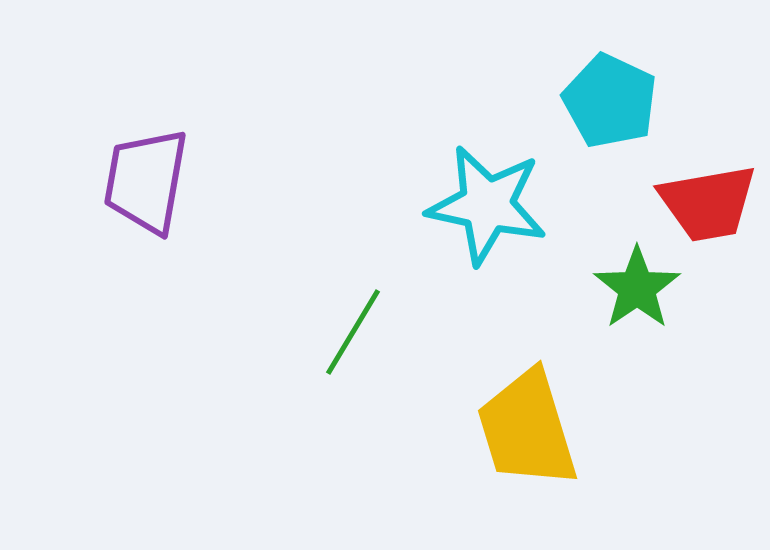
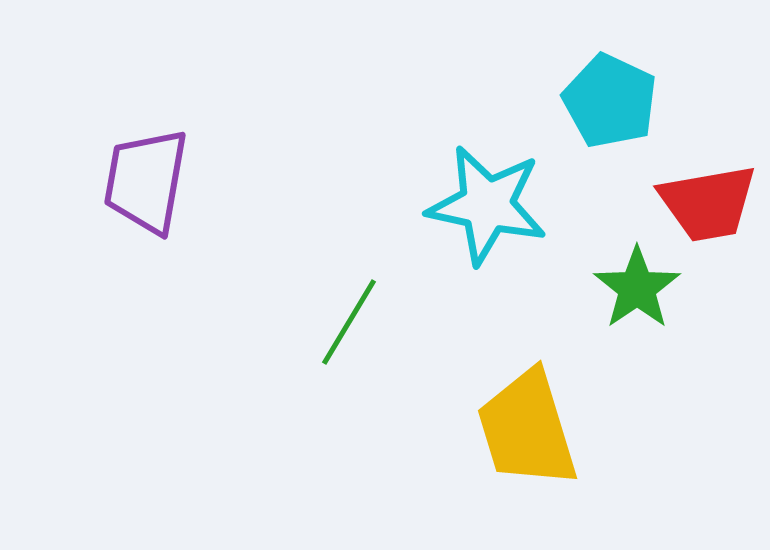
green line: moved 4 px left, 10 px up
